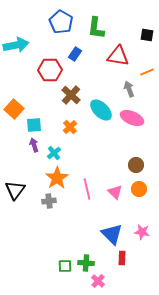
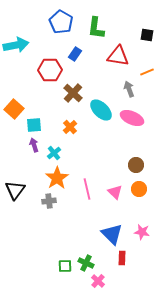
brown cross: moved 2 px right, 2 px up
green cross: rotated 21 degrees clockwise
